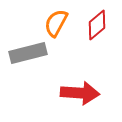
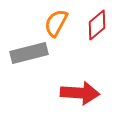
gray rectangle: moved 1 px right
